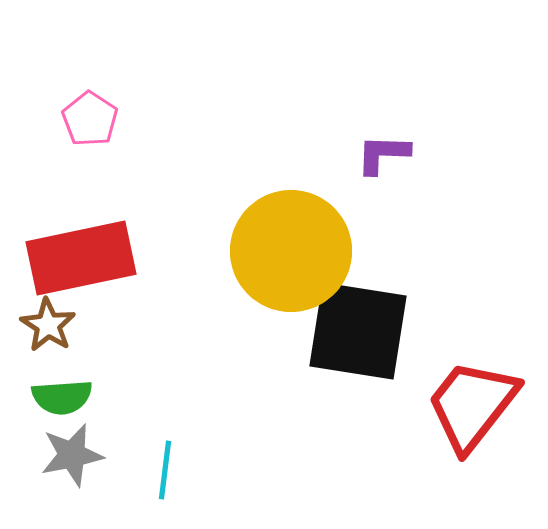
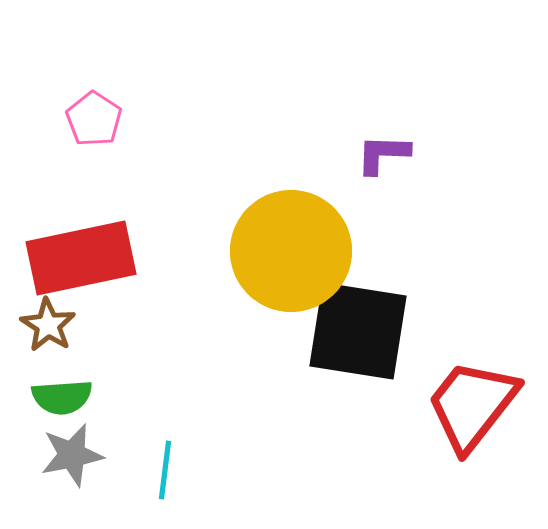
pink pentagon: moved 4 px right
